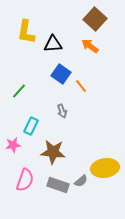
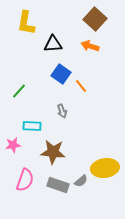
yellow L-shape: moved 9 px up
orange arrow: rotated 18 degrees counterclockwise
cyan rectangle: moved 1 px right; rotated 66 degrees clockwise
